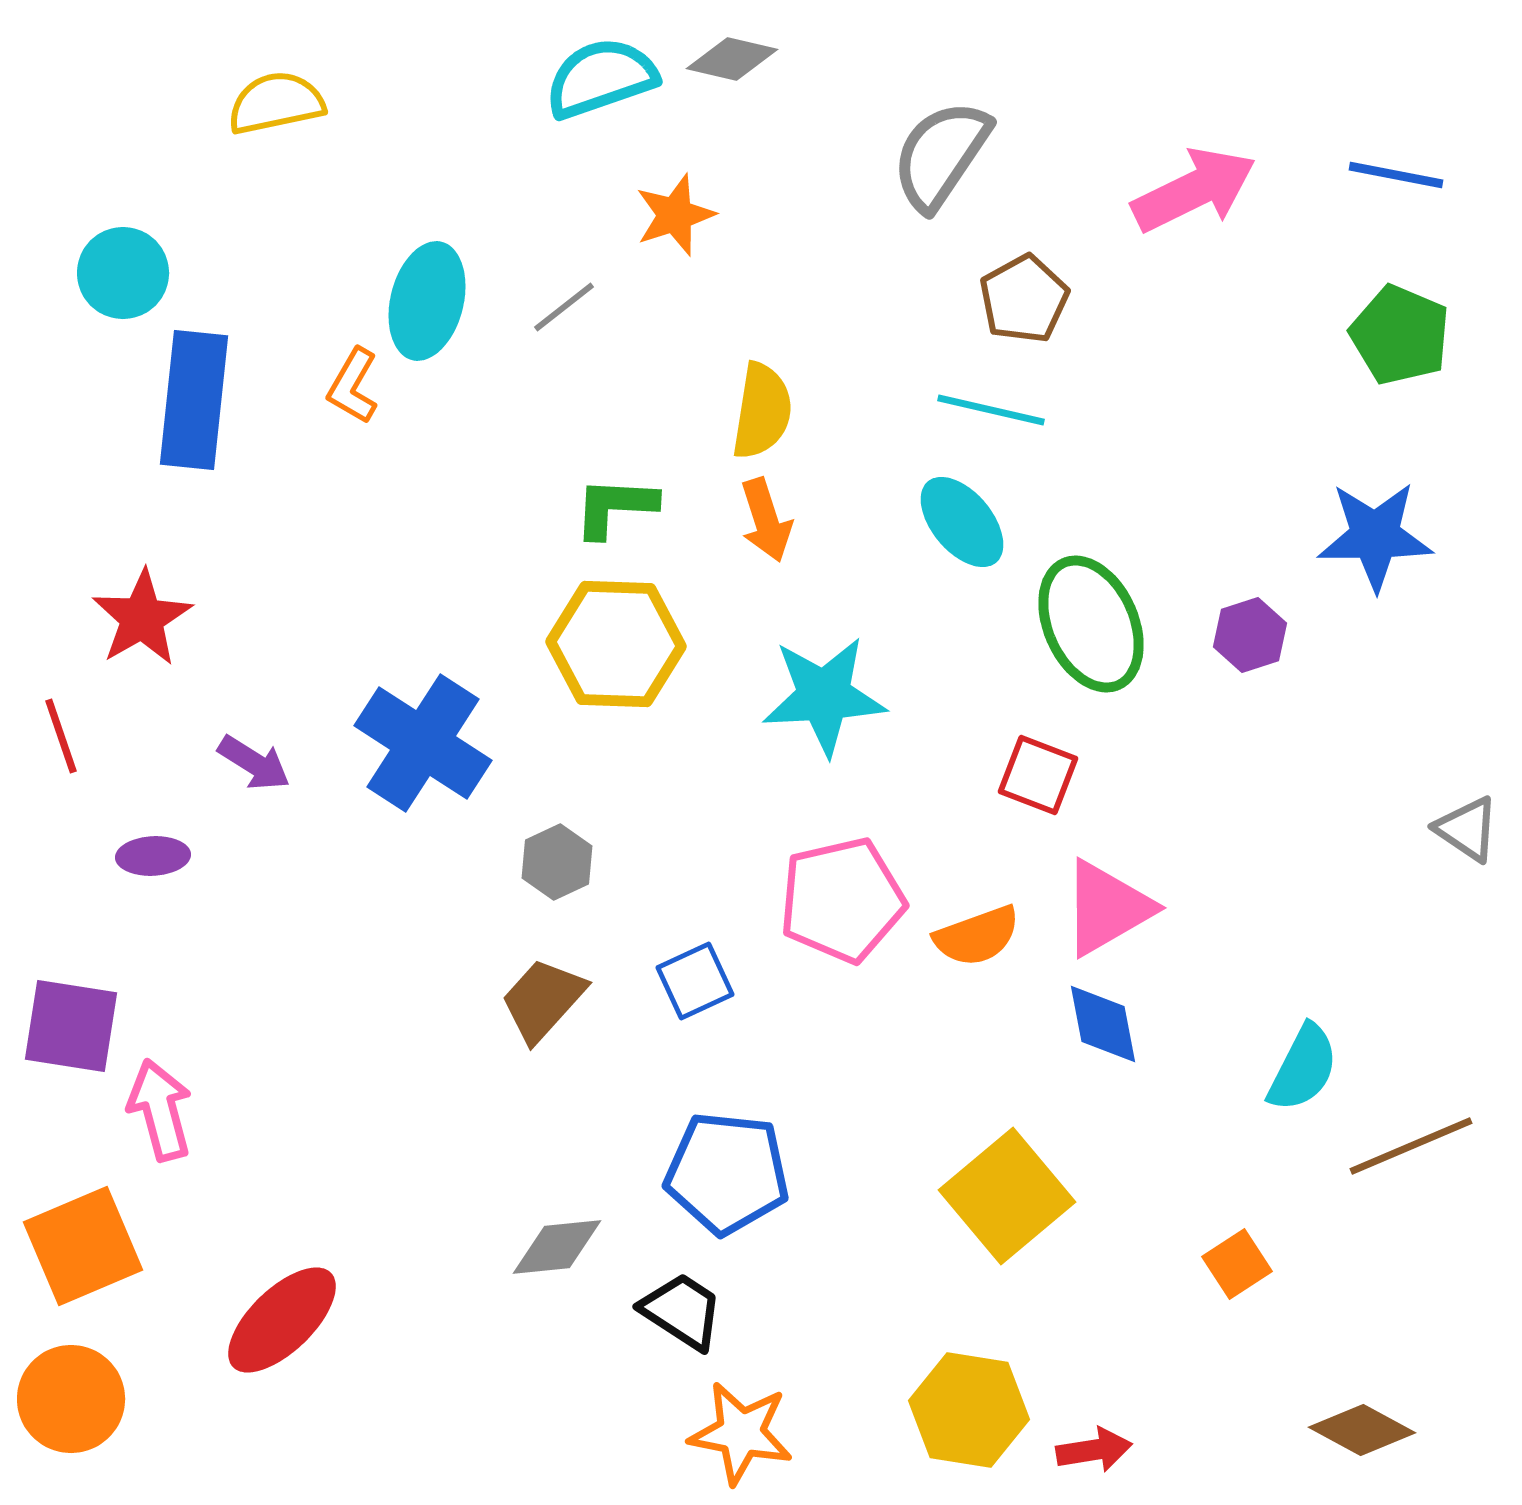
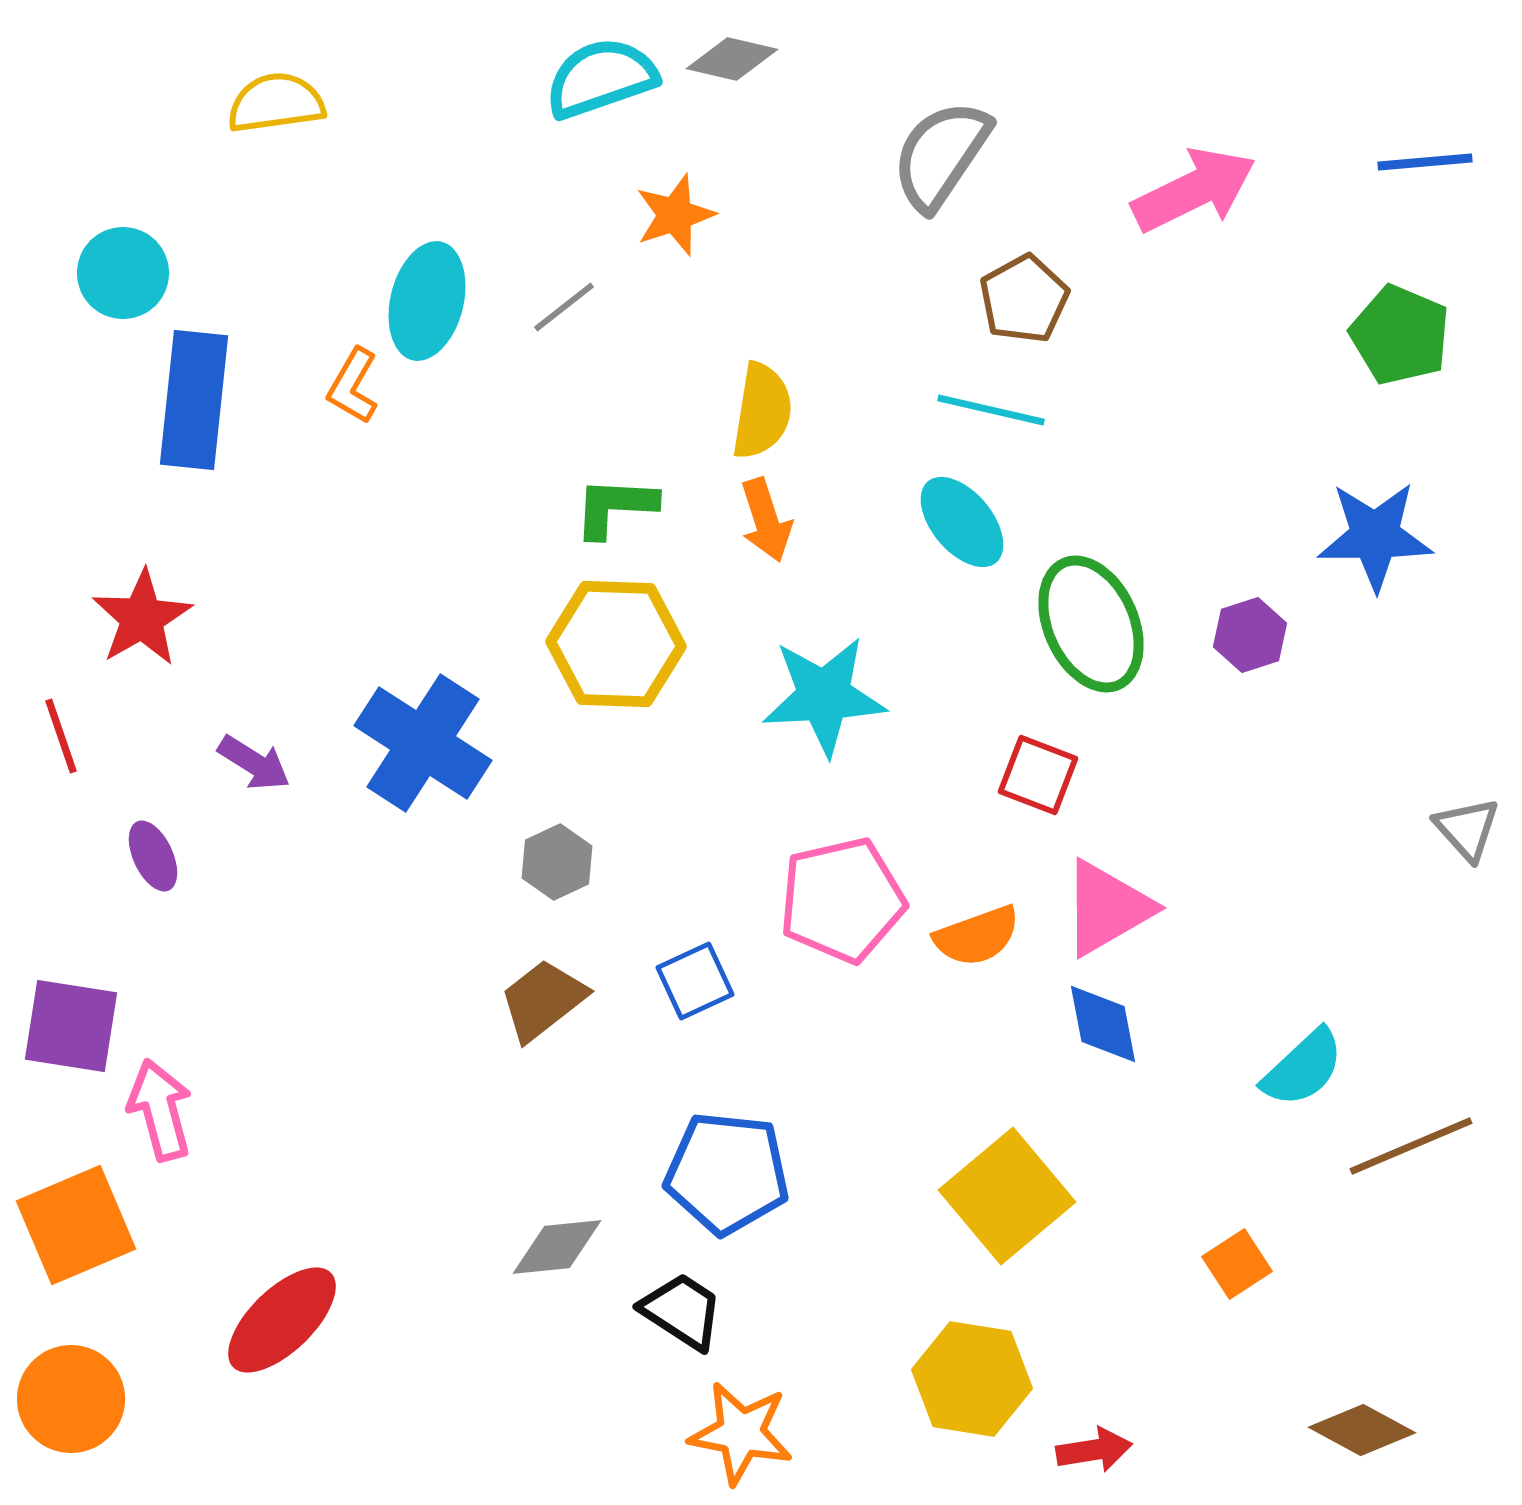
yellow semicircle at (276, 103): rotated 4 degrees clockwise
blue line at (1396, 175): moved 29 px right, 13 px up; rotated 16 degrees counterclockwise
gray triangle at (1467, 829): rotated 14 degrees clockwise
purple ellipse at (153, 856): rotated 68 degrees clockwise
brown trapezoid at (543, 1000): rotated 10 degrees clockwise
cyan semicircle at (1303, 1068): rotated 20 degrees clockwise
orange square at (83, 1246): moved 7 px left, 21 px up
yellow hexagon at (969, 1410): moved 3 px right, 31 px up
